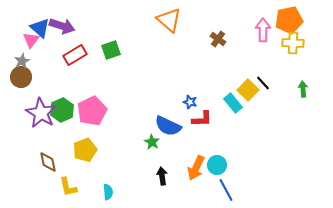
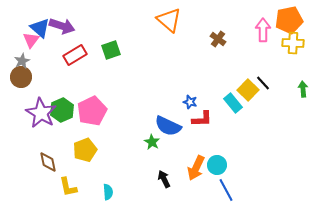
black arrow: moved 2 px right, 3 px down; rotated 18 degrees counterclockwise
